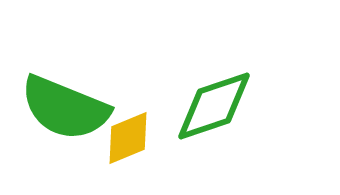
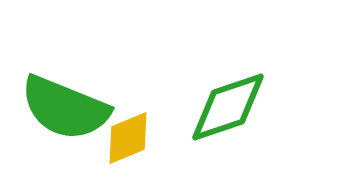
green diamond: moved 14 px right, 1 px down
